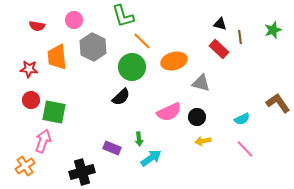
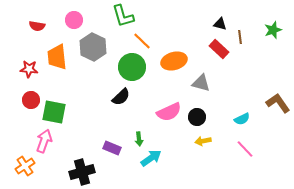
pink arrow: moved 1 px right
